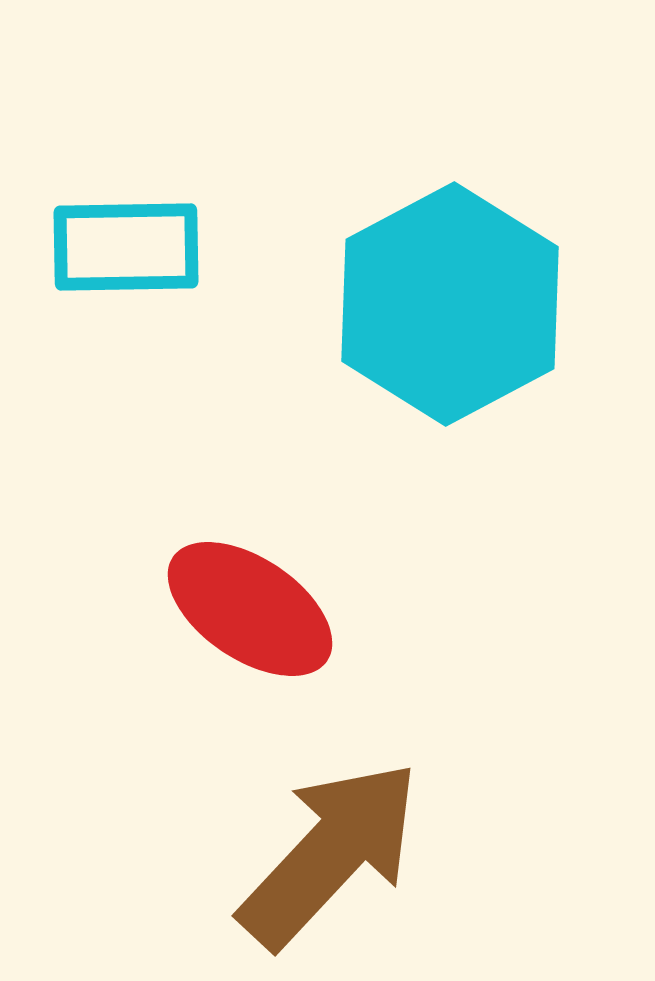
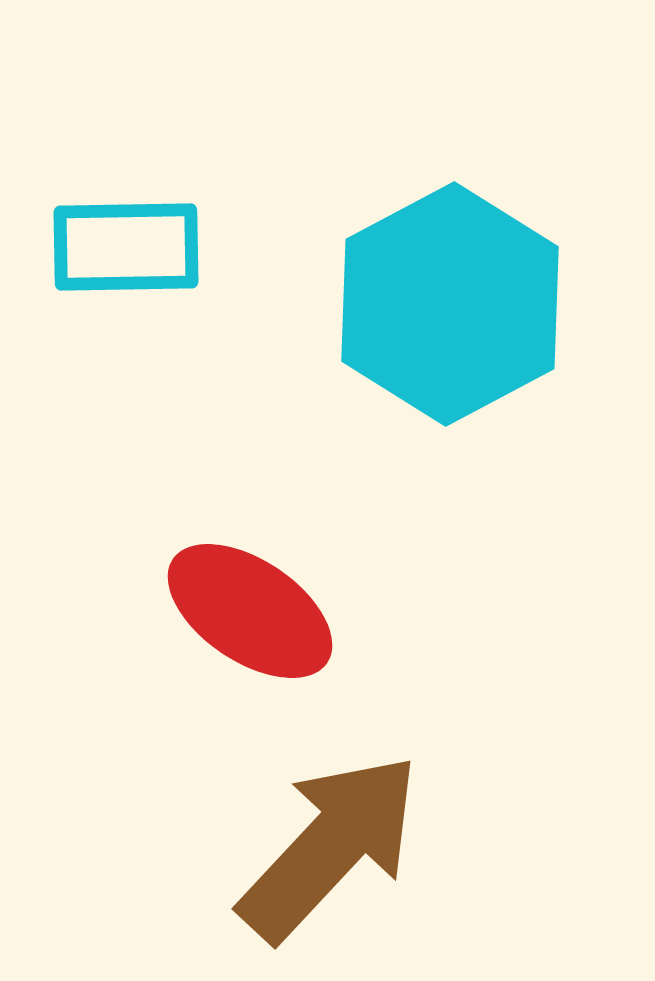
red ellipse: moved 2 px down
brown arrow: moved 7 px up
